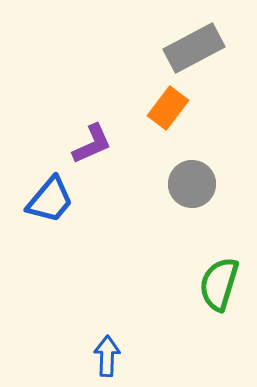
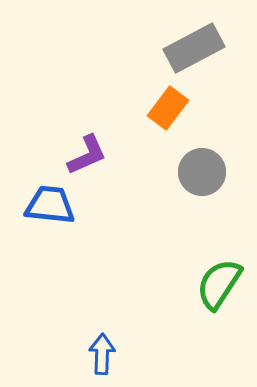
purple L-shape: moved 5 px left, 11 px down
gray circle: moved 10 px right, 12 px up
blue trapezoid: moved 5 px down; rotated 124 degrees counterclockwise
green semicircle: rotated 16 degrees clockwise
blue arrow: moved 5 px left, 2 px up
